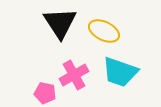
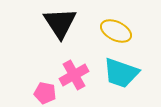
yellow ellipse: moved 12 px right
cyan trapezoid: moved 1 px right, 1 px down
